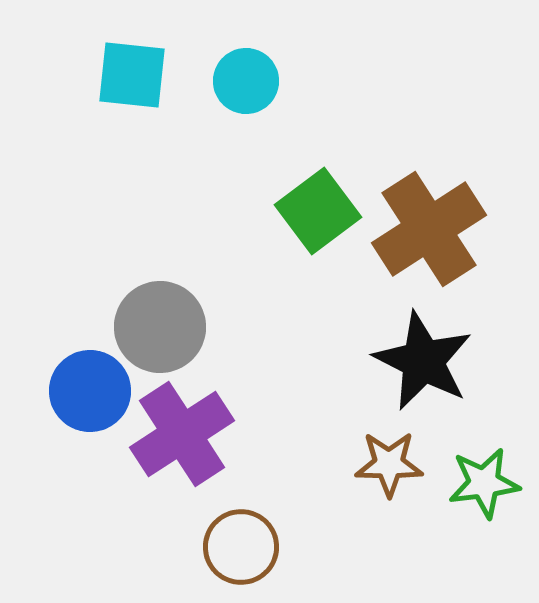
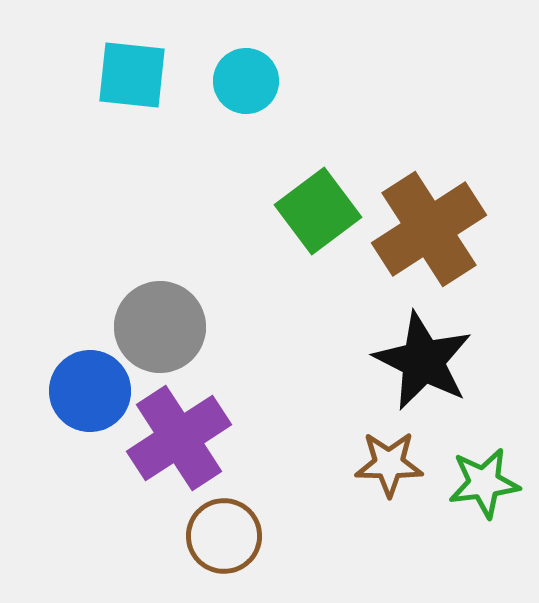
purple cross: moved 3 px left, 4 px down
brown circle: moved 17 px left, 11 px up
